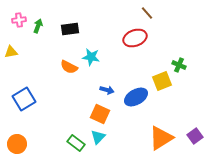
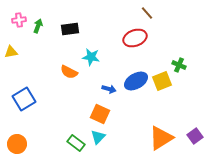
orange semicircle: moved 5 px down
blue arrow: moved 2 px right, 1 px up
blue ellipse: moved 16 px up
